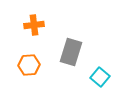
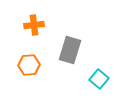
gray rectangle: moved 1 px left, 2 px up
cyan square: moved 1 px left, 2 px down
